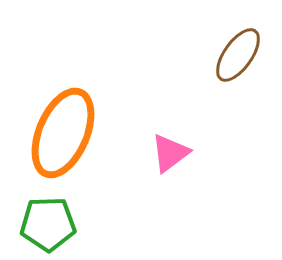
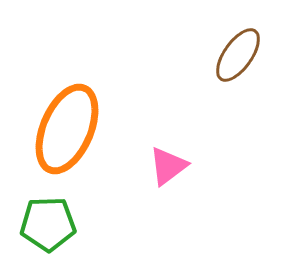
orange ellipse: moved 4 px right, 4 px up
pink triangle: moved 2 px left, 13 px down
